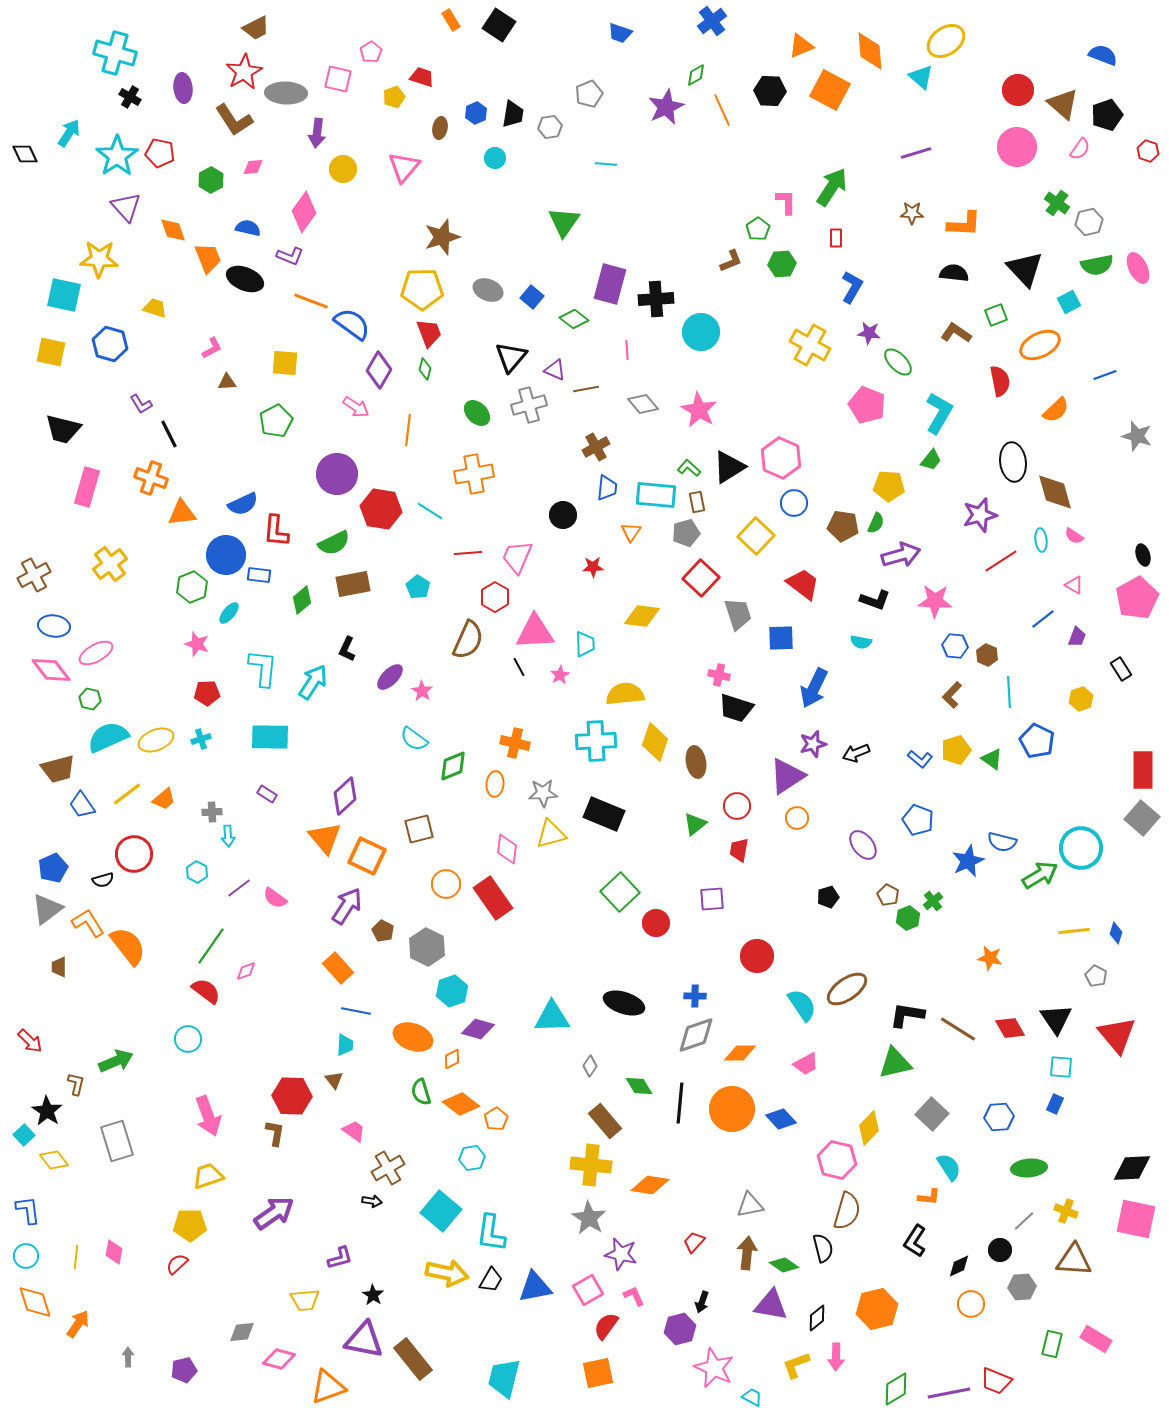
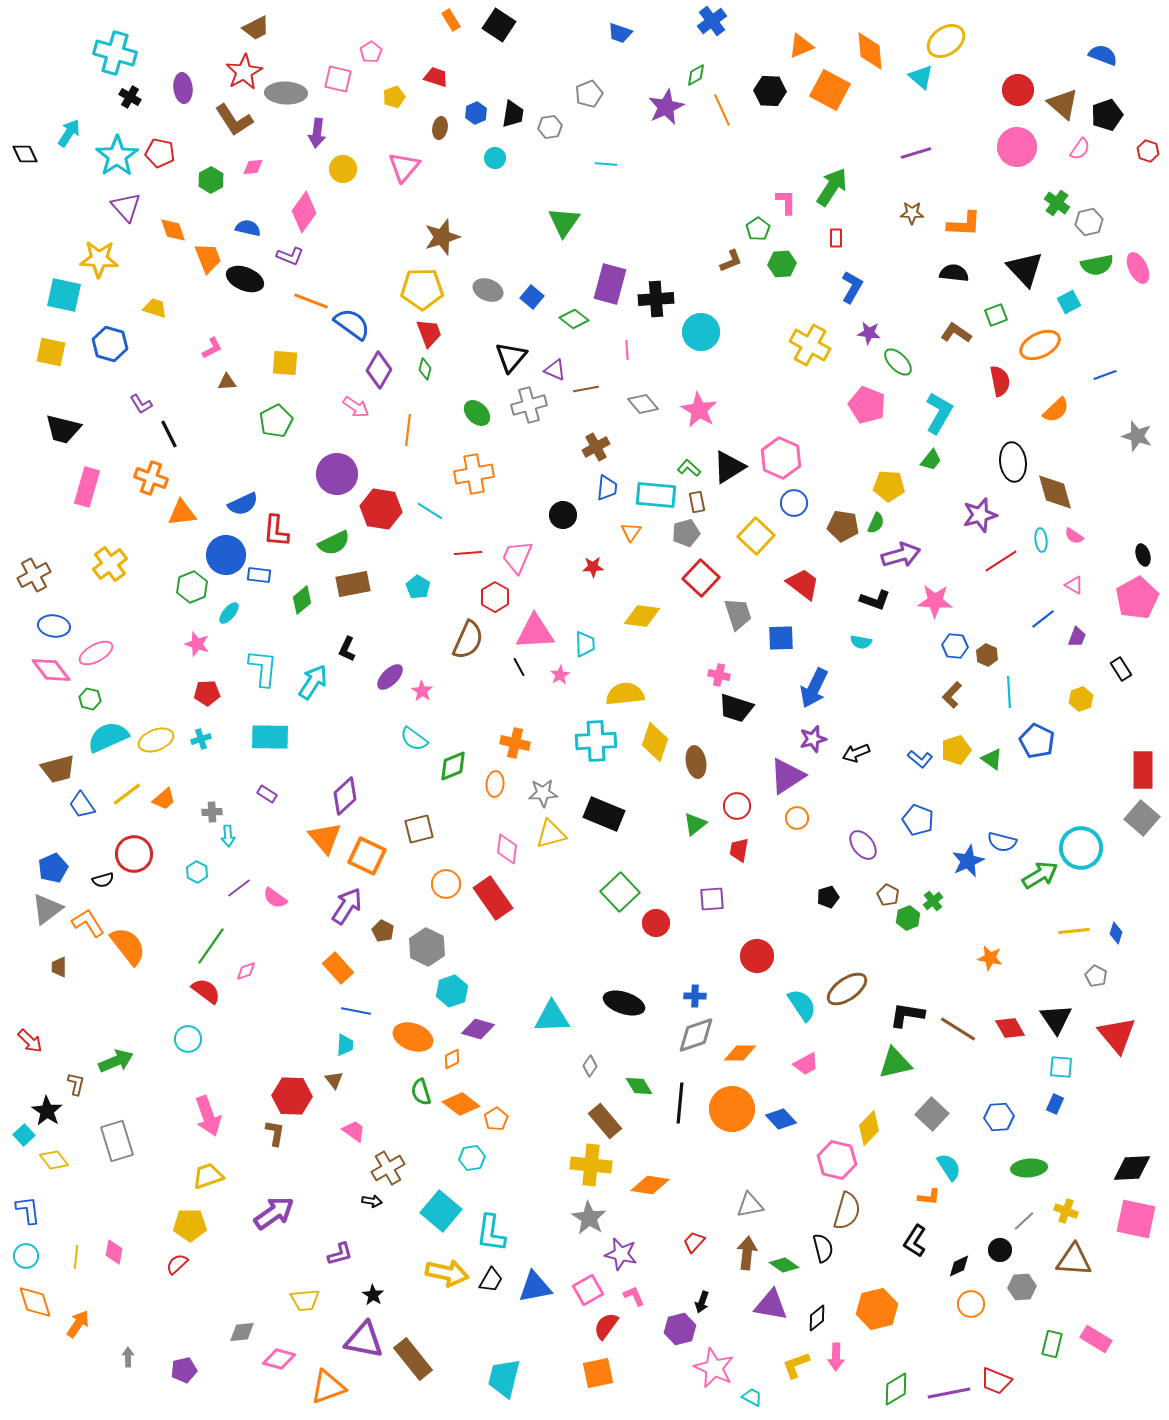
red trapezoid at (422, 77): moved 14 px right
purple star at (813, 744): moved 5 px up
purple L-shape at (340, 1258): moved 4 px up
